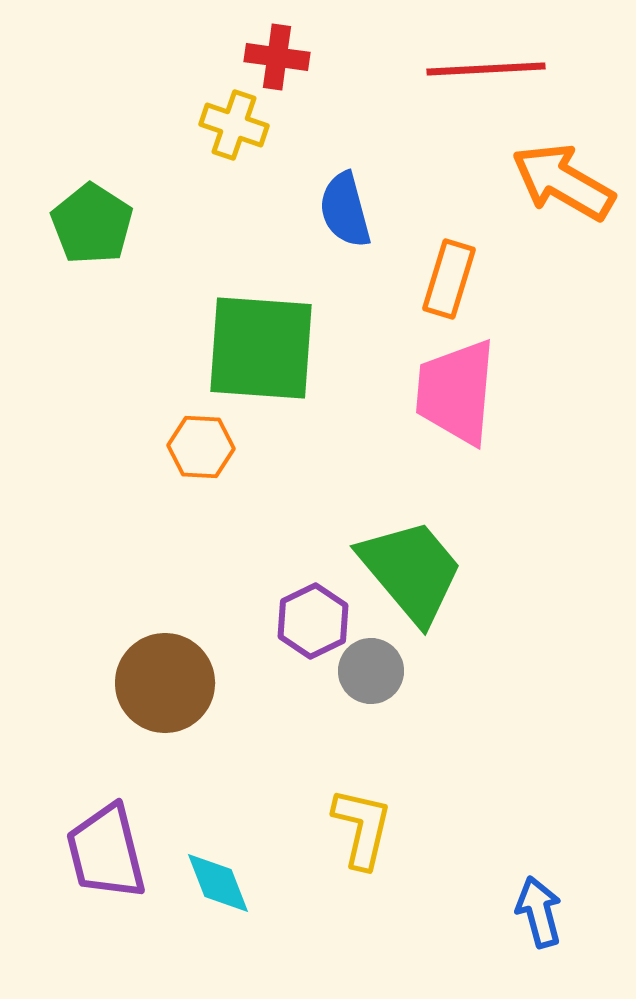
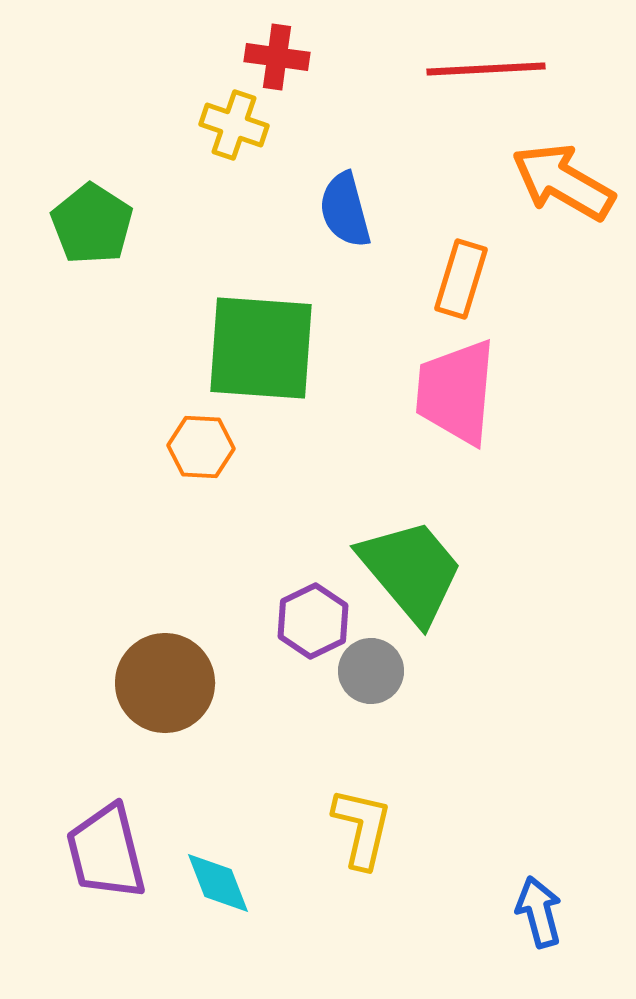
orange rectangle: moved 12 px right
